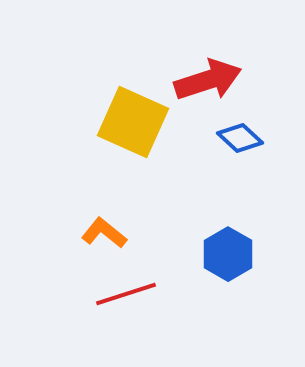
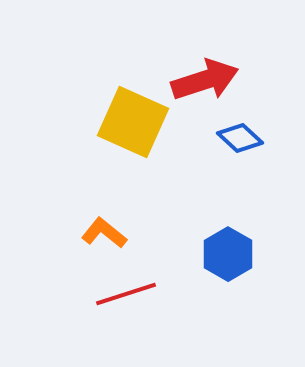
red arrow: moved 3 px left
